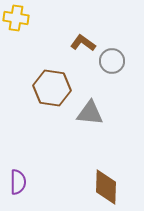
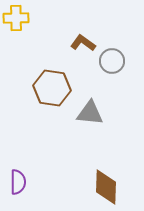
yellow cross: rotated 10 degrees counterclockwise
